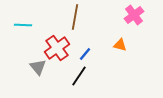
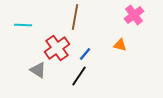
gray triangle: moved 3 px down; rotated 18 degrees counterclockwise
